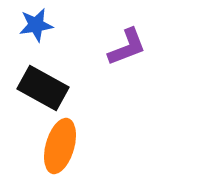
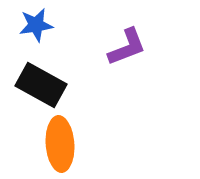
black rectangle: moved 2 px left, 3 px up
orange ellipse: moved 2 px up; rotated 20 degrees counterclockwise
